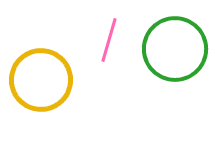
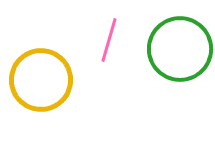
green circle: moved 5 px right
